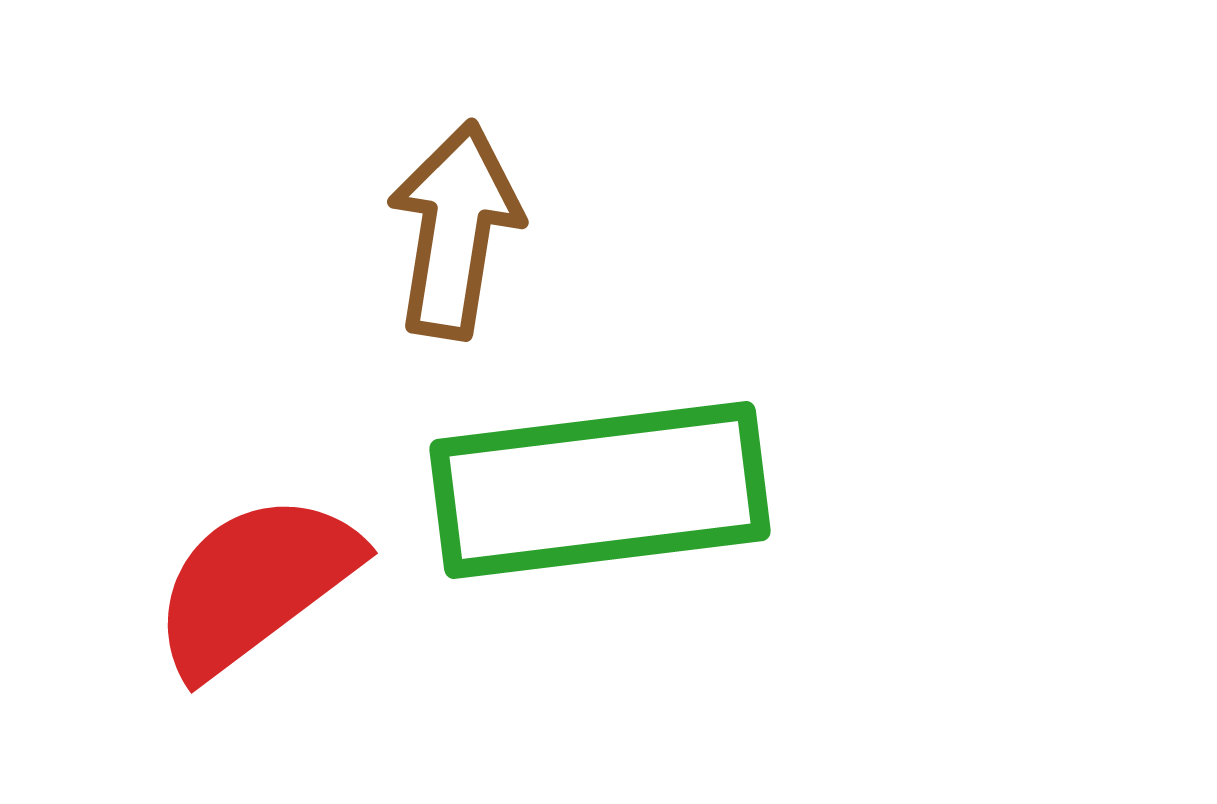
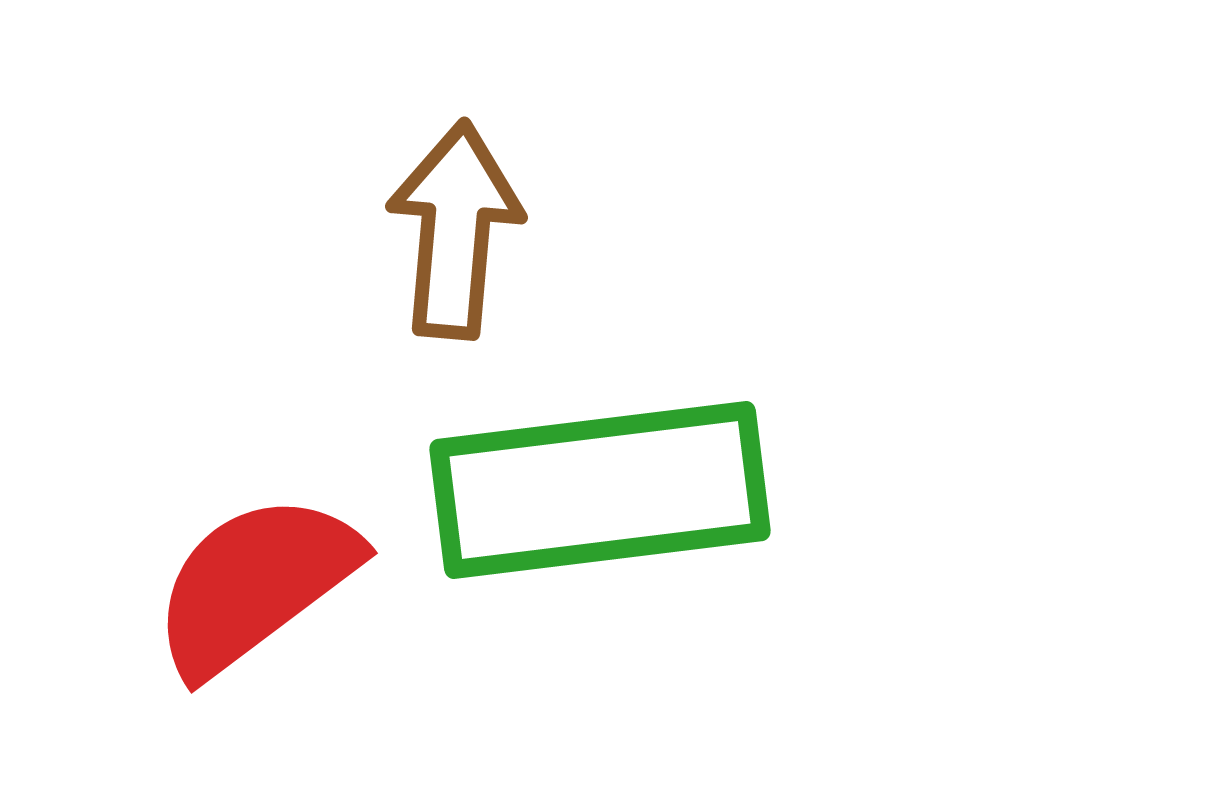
brown arrow: rotated 4 degrees counterclockwise
